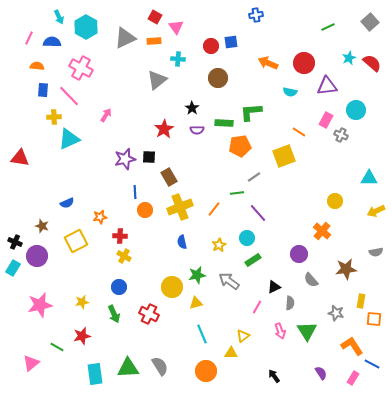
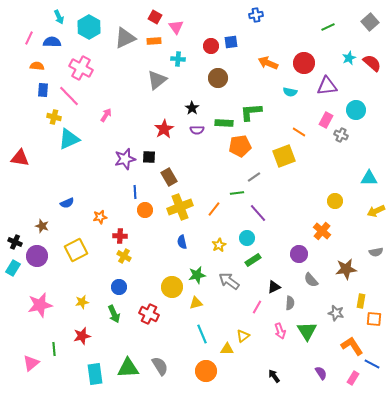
cyan hexagon at (86, 27): moved 3 px right
yellow cross at (54, 117): rotated 16 degrees clockwise
yellow square at (76, 241): moved 9 px down
green line at (57, 347): moved 3 px left, 2 px down; rotated 56 degrees clockwise
yellow triangle at (231, 353): moved 4 px left, 4 px up
